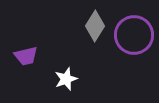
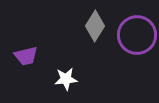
purple circle: moved 3 px right
white star: rotated 15 degrees clockwise
